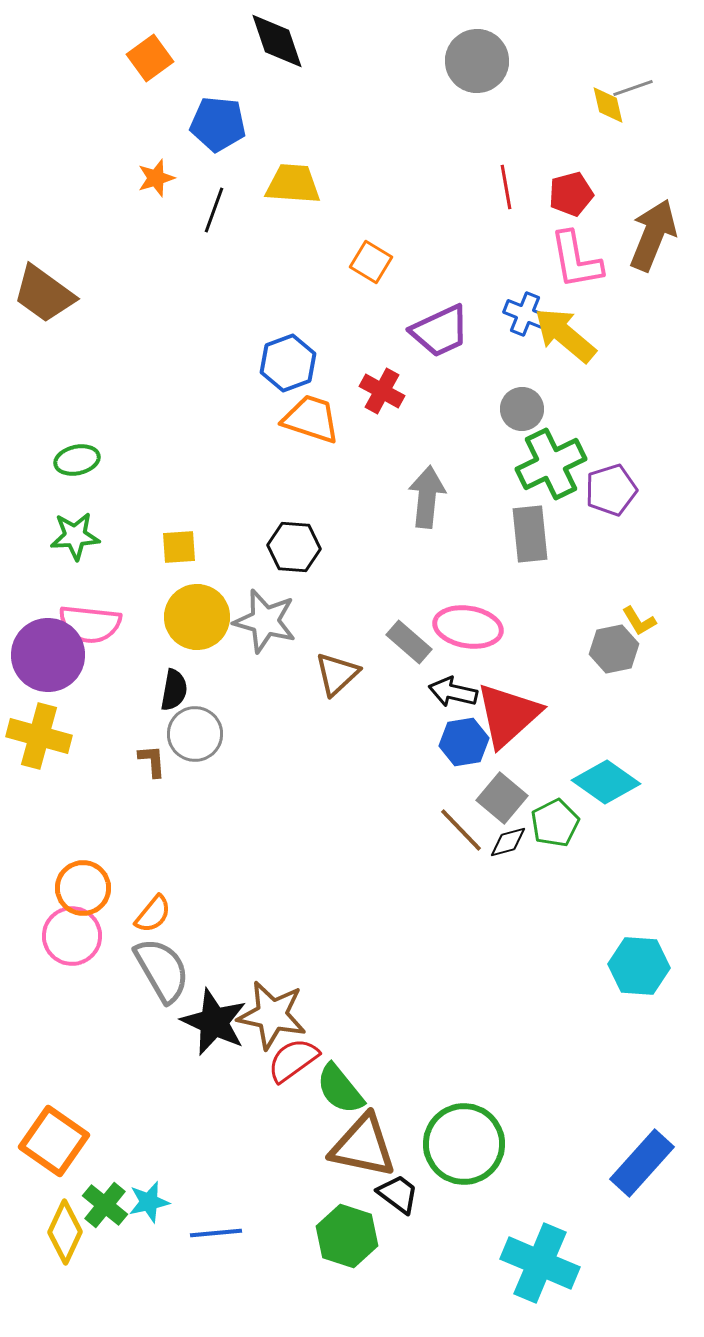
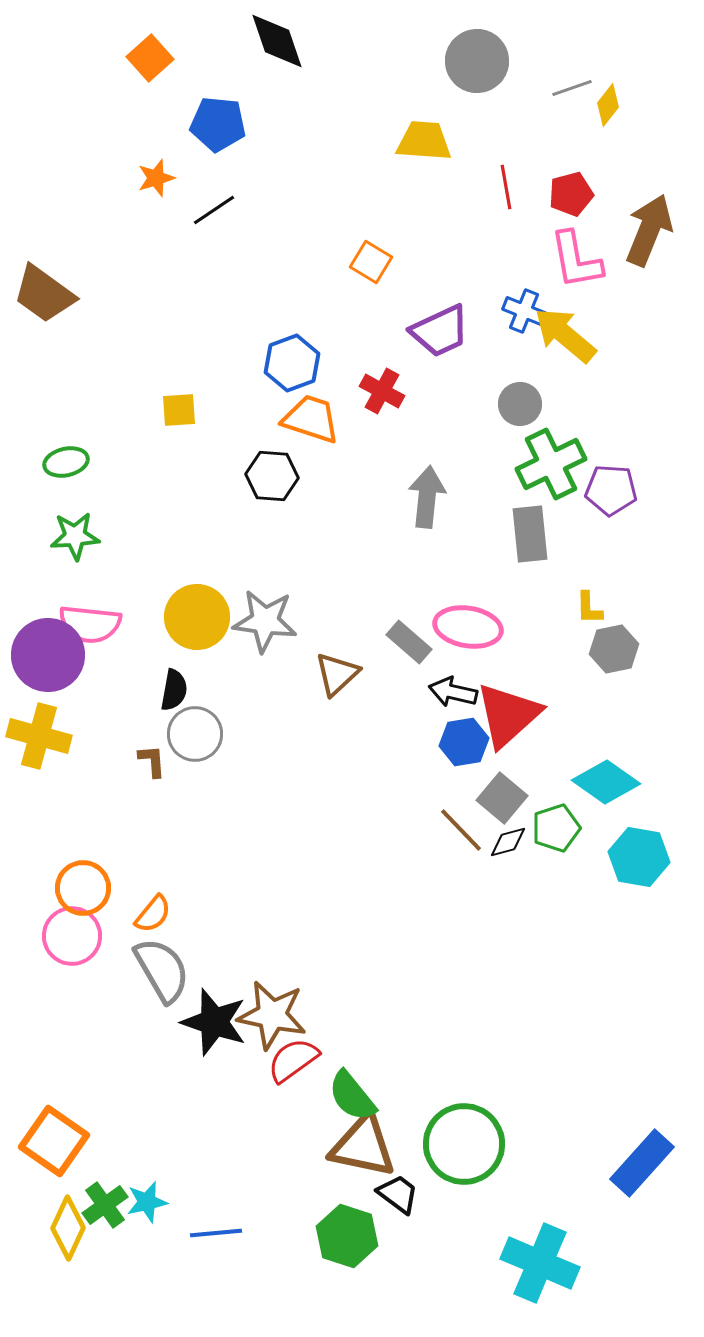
orange square at (150, 58): rotated 6 degrees counterclockwise
gray line at (633, 88): moved 61 px left
yellow diamond at (608, 105): rotated 51 degrees clockwise
yellow trapezoid at (293, 184): moved 131 px right, 43 px up
black line at (214, 210): rotated 36 degrees clockwise
brown arrow at (653, 235): moved 4 px left, 5 px up
blue cross at (525, 314): moved 1 px left, 3 px up
blue hexagon at (288, 363): moved 4 px right
gray circle at (522, 409): moved 2 px left, 5 px up
green ellipse at (77, 460): moved 11 px left, 2 px down
purple pentagon at (611, 490): rotated 21 degrees clockwise
yellow square at (179, 547): moved 137 px up
black hexagon at (294, 547): moved 22 px left, 71 px up
gray star at (265, 621): rotated 8 degrees counterclockwise
yellow L-shape at (639, 621): moved 50 px left, 13 px up; rotated 30 degrees clockwise
green pentagon at (555, 823): moved 1 px right, 5 px down; rotated 9 degrees clockwise
cyan hexagon at (639, 966): moved 109 px up; rotated 6 degrees clockwise
black star at (214, 1022): rotated 6 degrees counterclockwise
green semicircle at (340, 1089): moved 12 px right, 7 px down
cyan star at (149, 1202): moved 2 px left
green cross at (105, 1205): rotated 15 degrees clockwise
yellow diamond at (65, 1232): moved 3 px right, 4 px up
